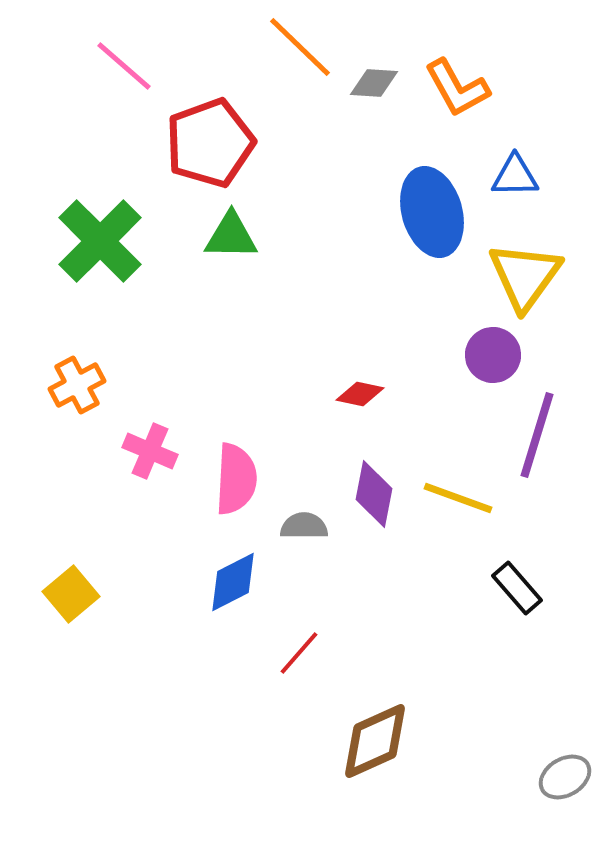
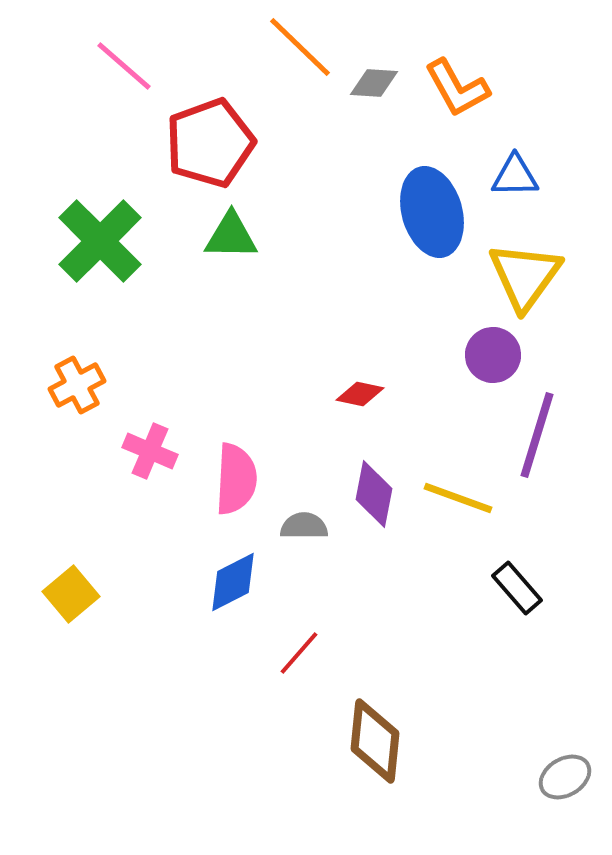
brown diamond: rotated 60 degrees counterclockwise
